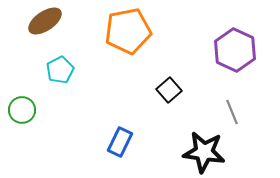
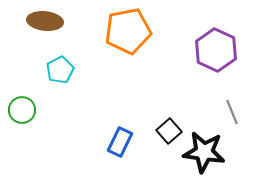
brown ellipse: rotated 40 degrees clockwise
purple hexagon: moved 19 px left
black square: moved 41 px down
